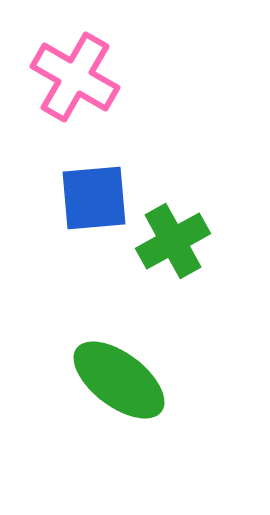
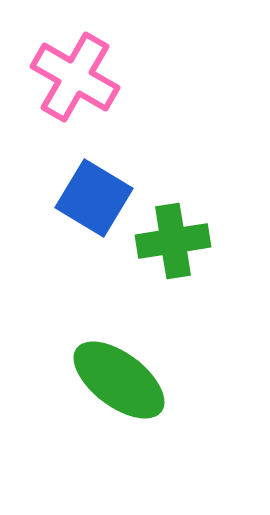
blue square: rotated 36 degrees clockwise
green cross: rotated 20 degrees clockwise
